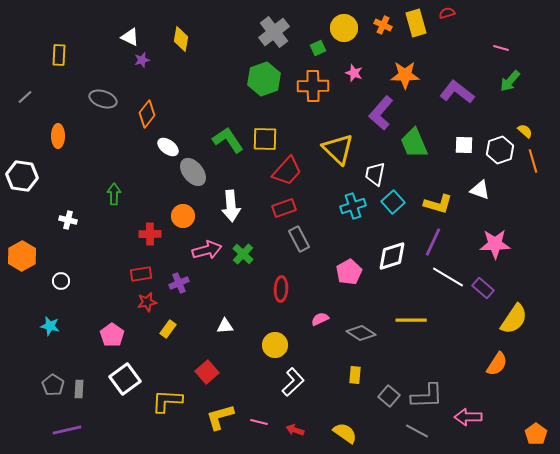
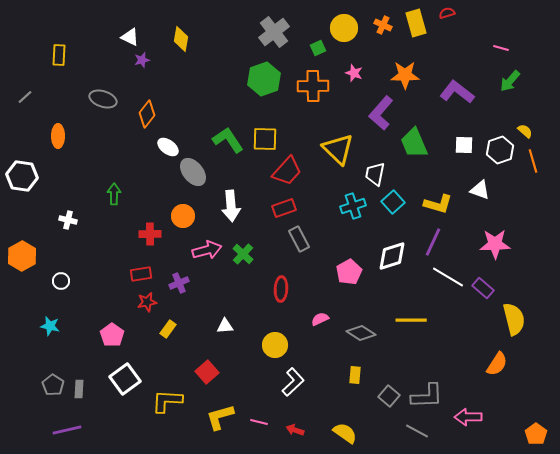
yellow semicircle at (514, 319): rotated 48 degrees counterclockwise
